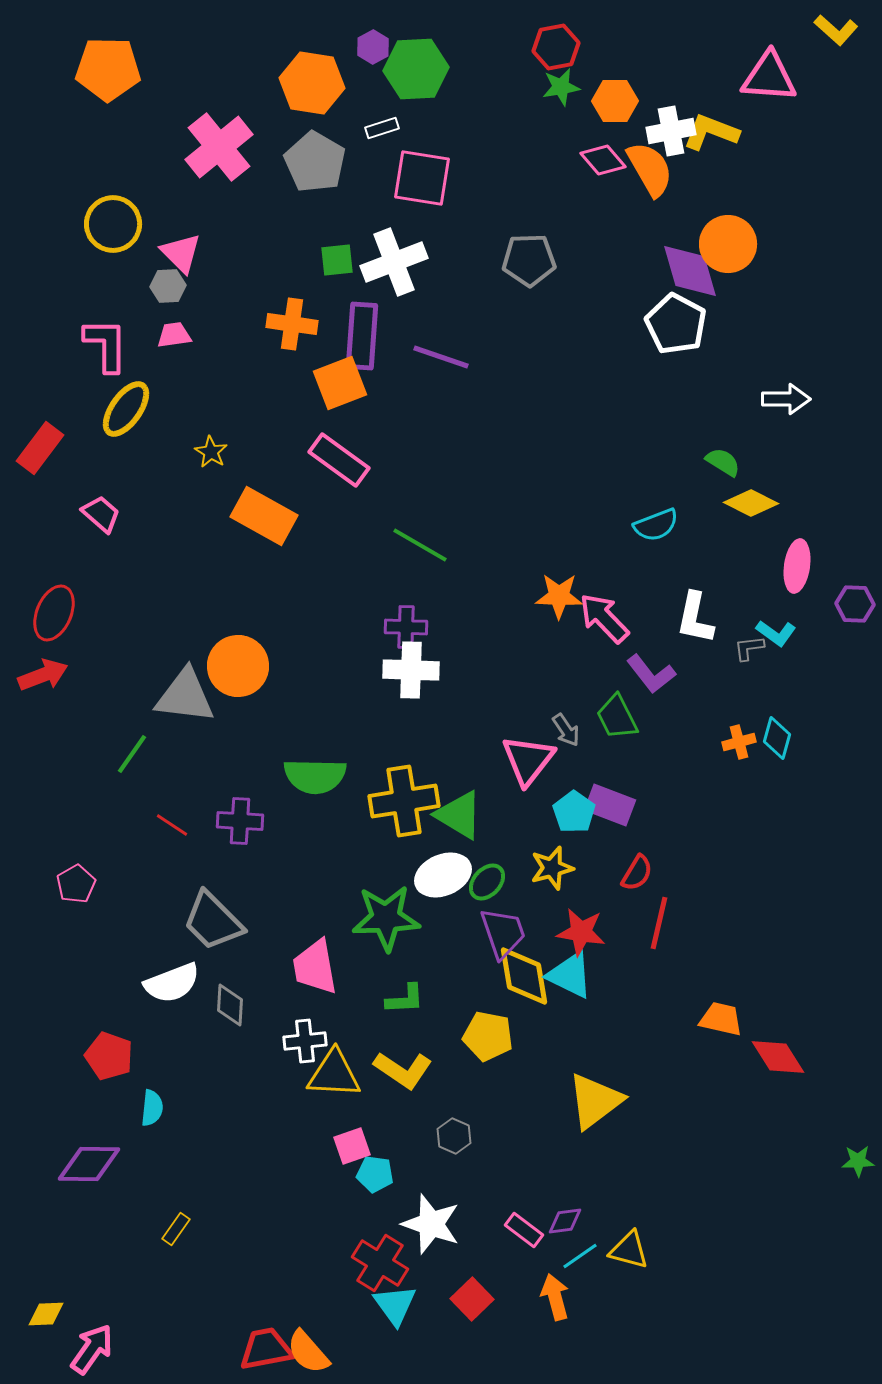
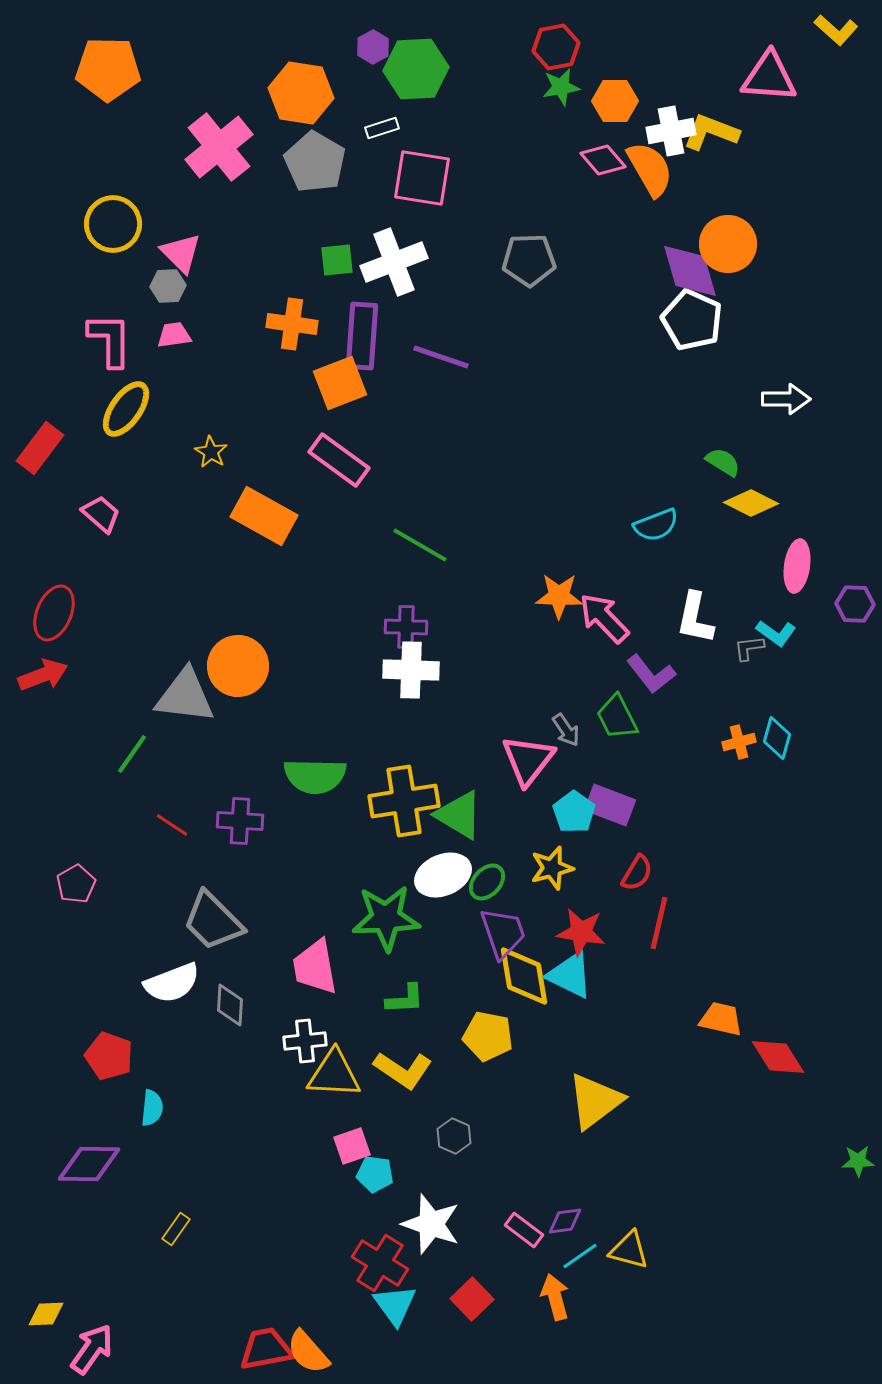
orange hexagon at (312, 83): moved 11 px left, 10 px down
white pentagon at (676, 324): moved 16 px right, 4 px up; rotated 4 degrees counterclockwise
pink L-shape at (106, 345): moved 4 px right, 5 px up
